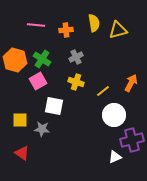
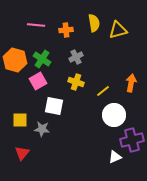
orange arrow: rotated 18 degrees counterclockwise
red triangle: rotated 35 degrees clockwise
